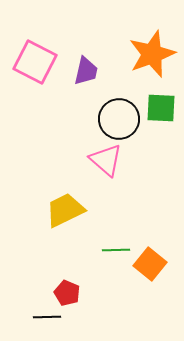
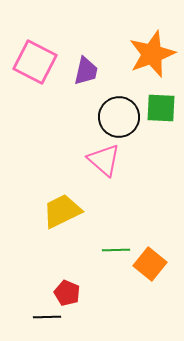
black circle: moved 2 px up
pink triangle: moved 2 px left
yellow trapezoid: moved 3 px left, 1 px down
